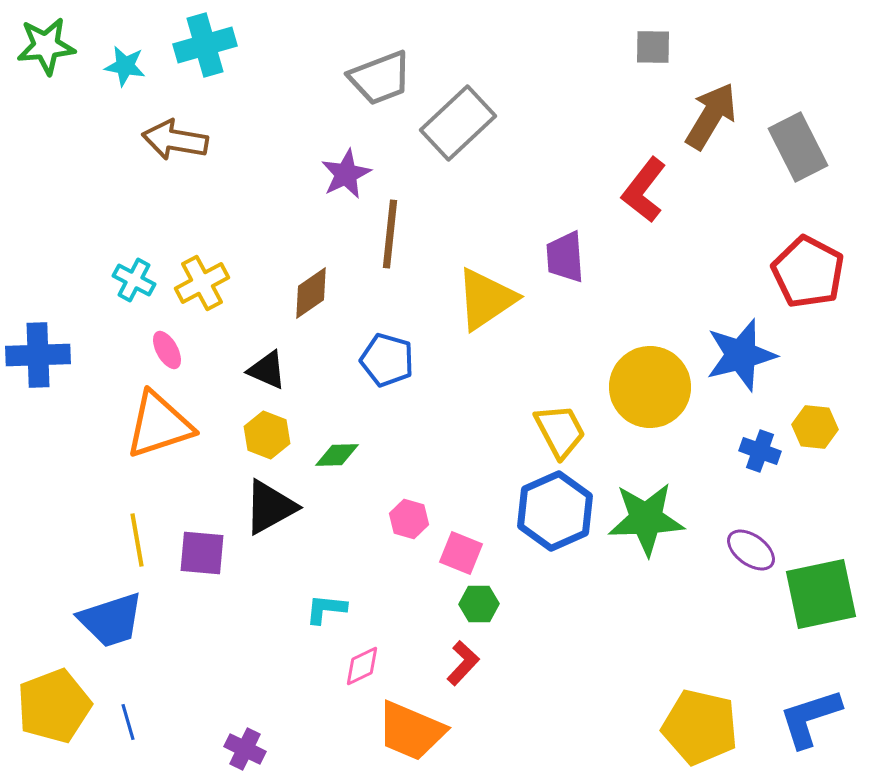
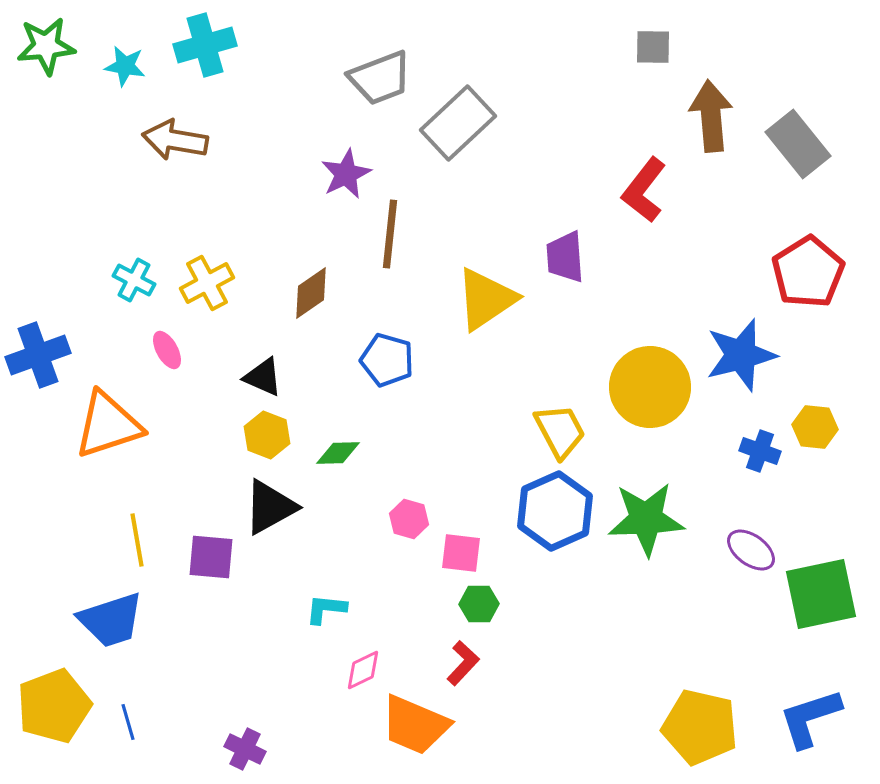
brown arrow at (711, 116): rotated 36 degrees counterclockwise
gray rectangle at (798, 147): moved 3 px up; rotated 12 degrees counterclockwise
red pentagon at (808, 272): rotated 12 degrees clockwise
yellow cross at (202, 283): moved 5 px right
blue cross at (38, 355): rotated 18 degrees counterclockwise
black triangle at (267, 370): moved 4 px left, 7 px down
orange triangle at (159, 425): moved 51 px left
green diamond at (337, 455): moved 1 px right, 2 px up
purple square at (202, 553): moved 9 px right, 4 px down
pink square at (461, 553): rotated 15 degrees counterclockwise
pink diamond at (362, 666): moved 1 px right, 4 px down
orange trapezoid at (411, 731): moved 4 px right, 6 px up
